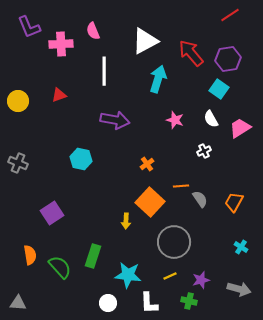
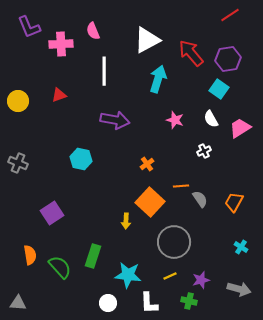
white triangle: moved 2 px right, 1 px up
